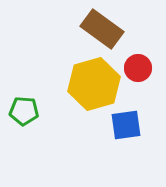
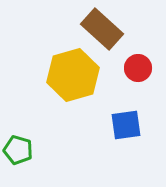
brown rectangle: rotated 6 degrees clockwise
yellow hexagon: moved 21 px left, 9 px up
green pentagon: moved 6 px left, 39 px down; rotated 12 degrees clockwise
